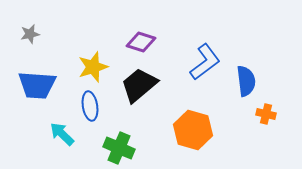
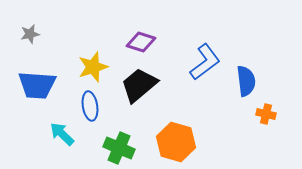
orange hexagon: moved 17 px left, 12 px down
